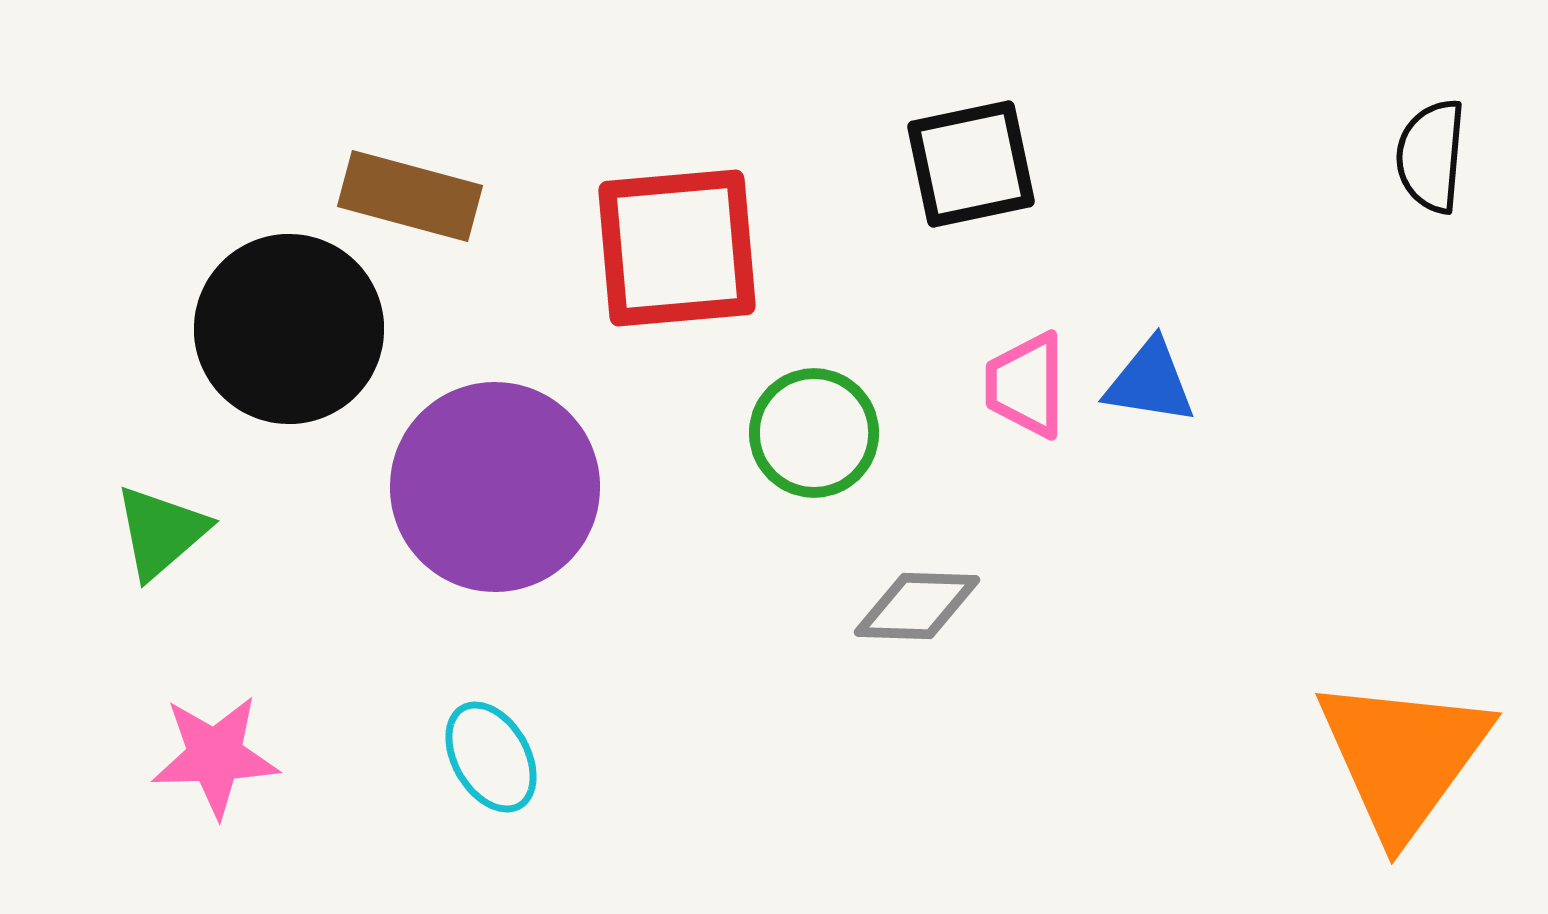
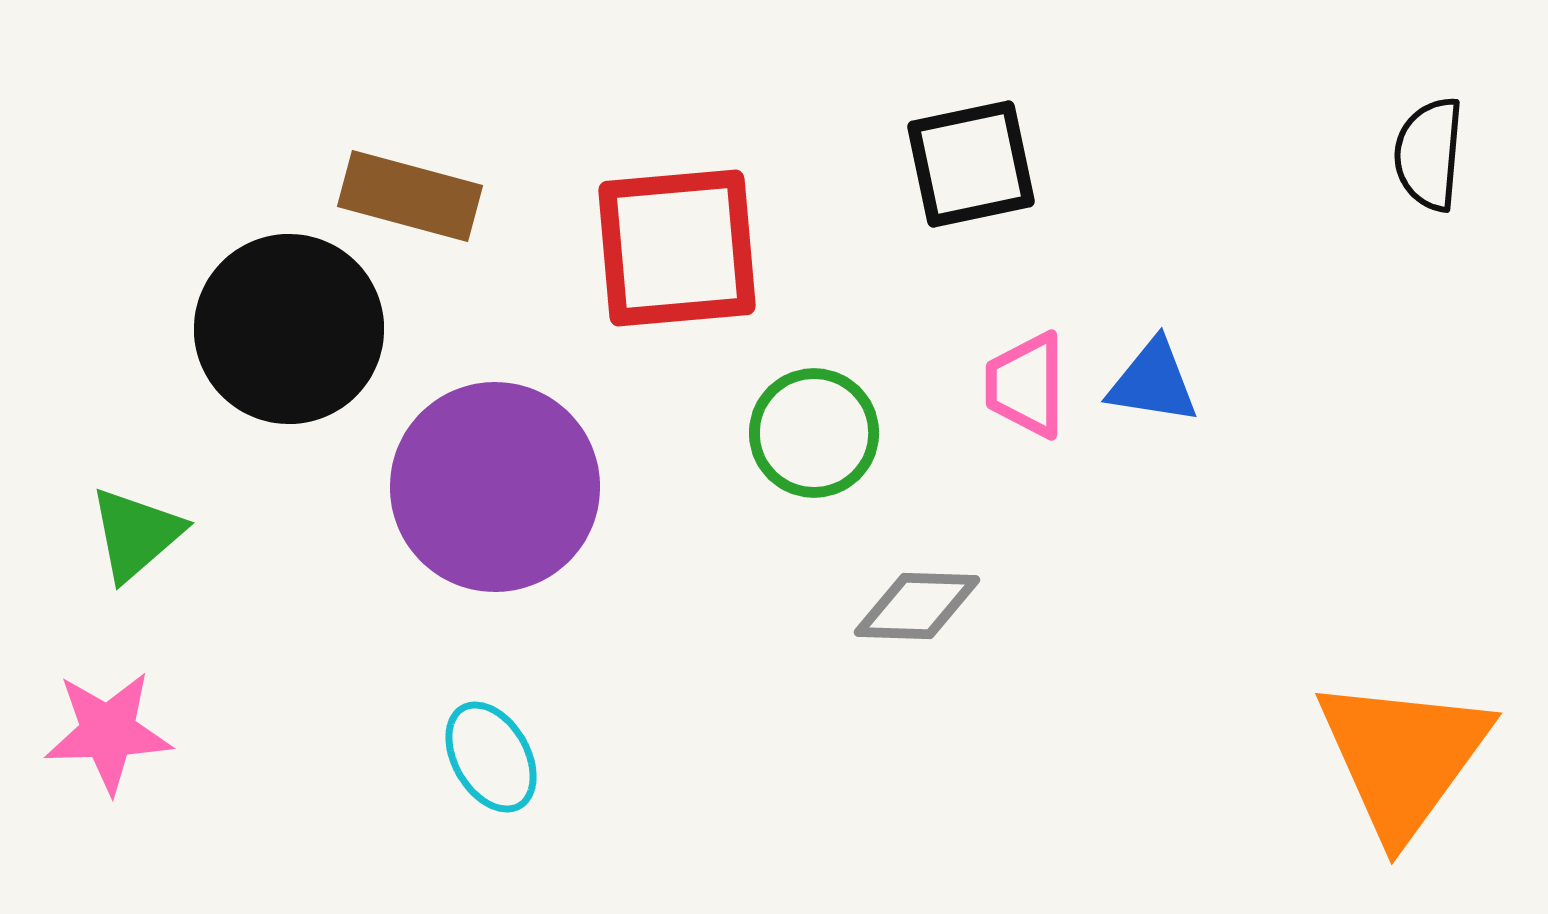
black semicircle: moved 2 px left, 2 px up
blue triangle: moved 3 px right
green triangle: moved 25 px left, 2 px down
pink star: moved 107 px left, 24 px up
